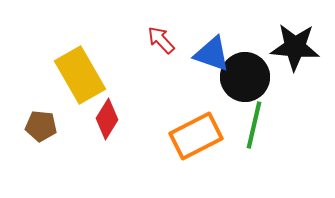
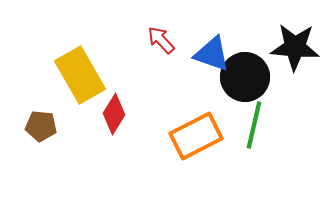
red diamond: moved 7 px right, 5 px up
